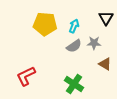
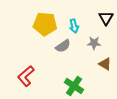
cyan arrow: rotated 144 degrees clockwise
gray semicircle: moved 11 px left
red L-shape: rotated 15 degrees counterclockwise
green cross: moved 2 px down
